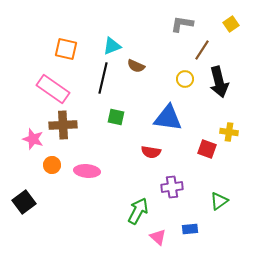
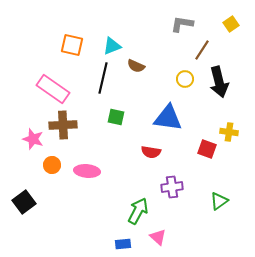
orange square: moved 6 px right, 4 px up
blue rectangle: moved 67 px left, 15 px down
